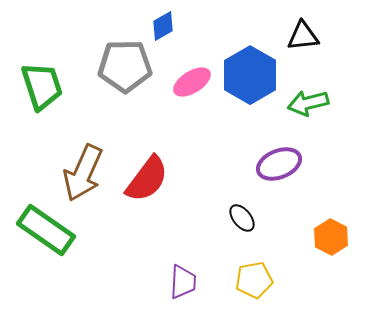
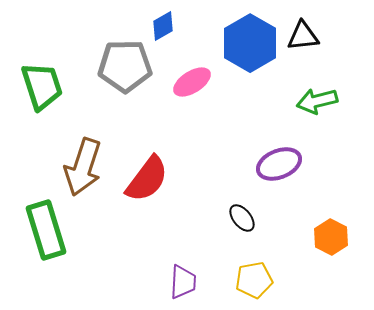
blue hexagon: moved 32 px up
green arrow: moved 9 px right, 2 px up
brown arrow: moved 6 px up; rotated 6 degrees counterclockwise
green rectangle: rotated 38 degrees clockwise
